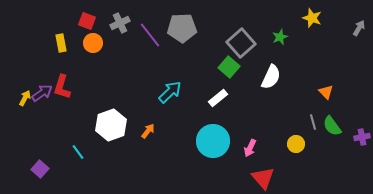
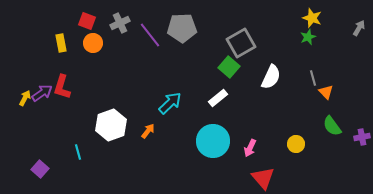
green star: moved 28 px right
gray square: rotated 12 degrees clockwise
cyan arrow: moved 11 px down
gray line: moved 44 px up
cyan line: rotated 21 degrees clockwise
